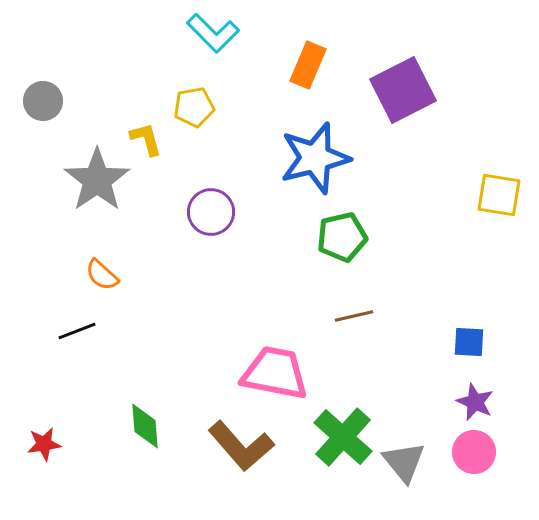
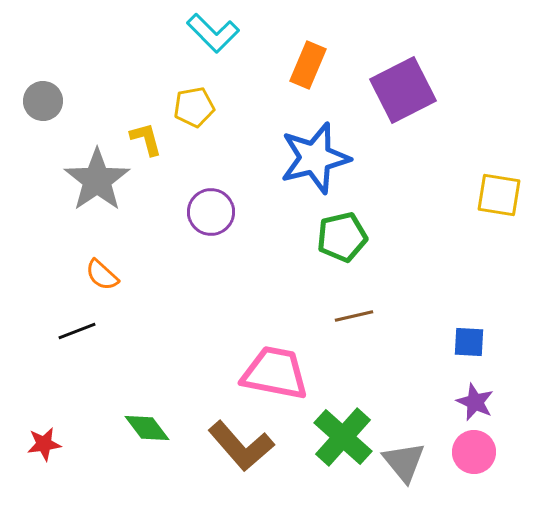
green diamond: moved 2 px right, 2 px down; rotated 33 degrees counterclockwise
